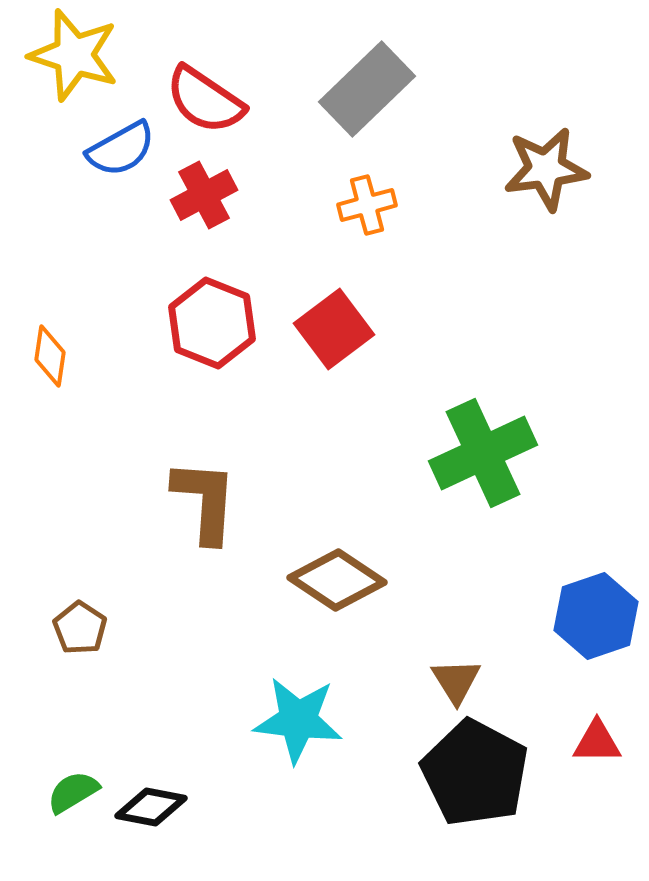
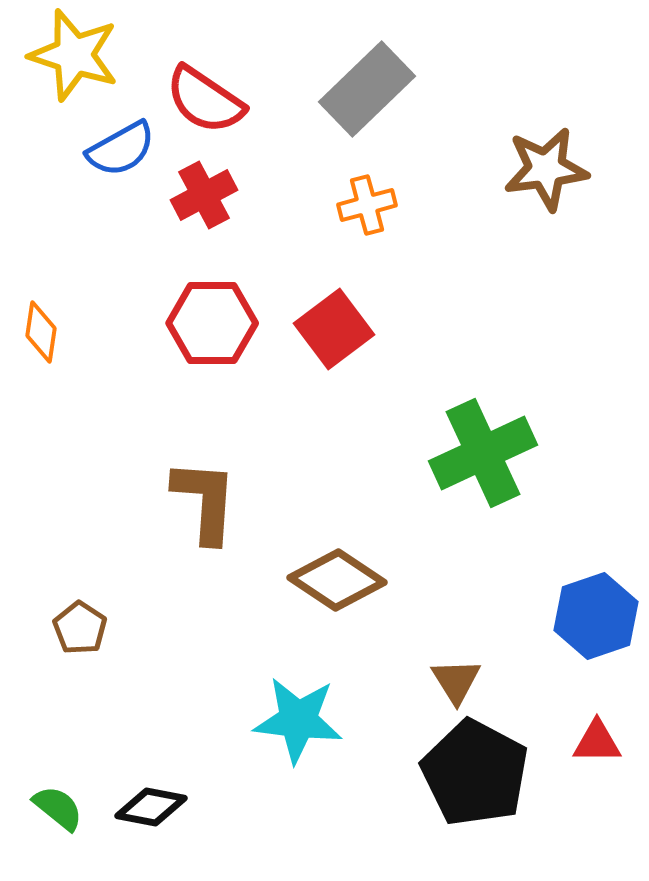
red hexagon: rotated 22 degrees counterclockwise
orange diamond: moved 9 px left, 24 px up
green semicircle: moved 15 px left, 16 px down; rotated 70 degrees clockwise
